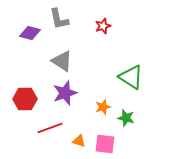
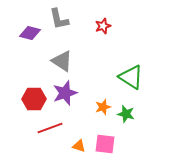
red hexagon: moved 9 px right
green star: moved 4 px up
orange triangle: moved 5 px down
